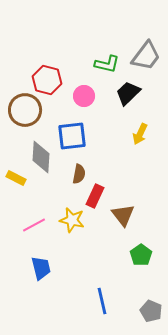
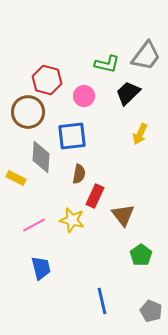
brown circle: moved 3 px right, 2 px down
